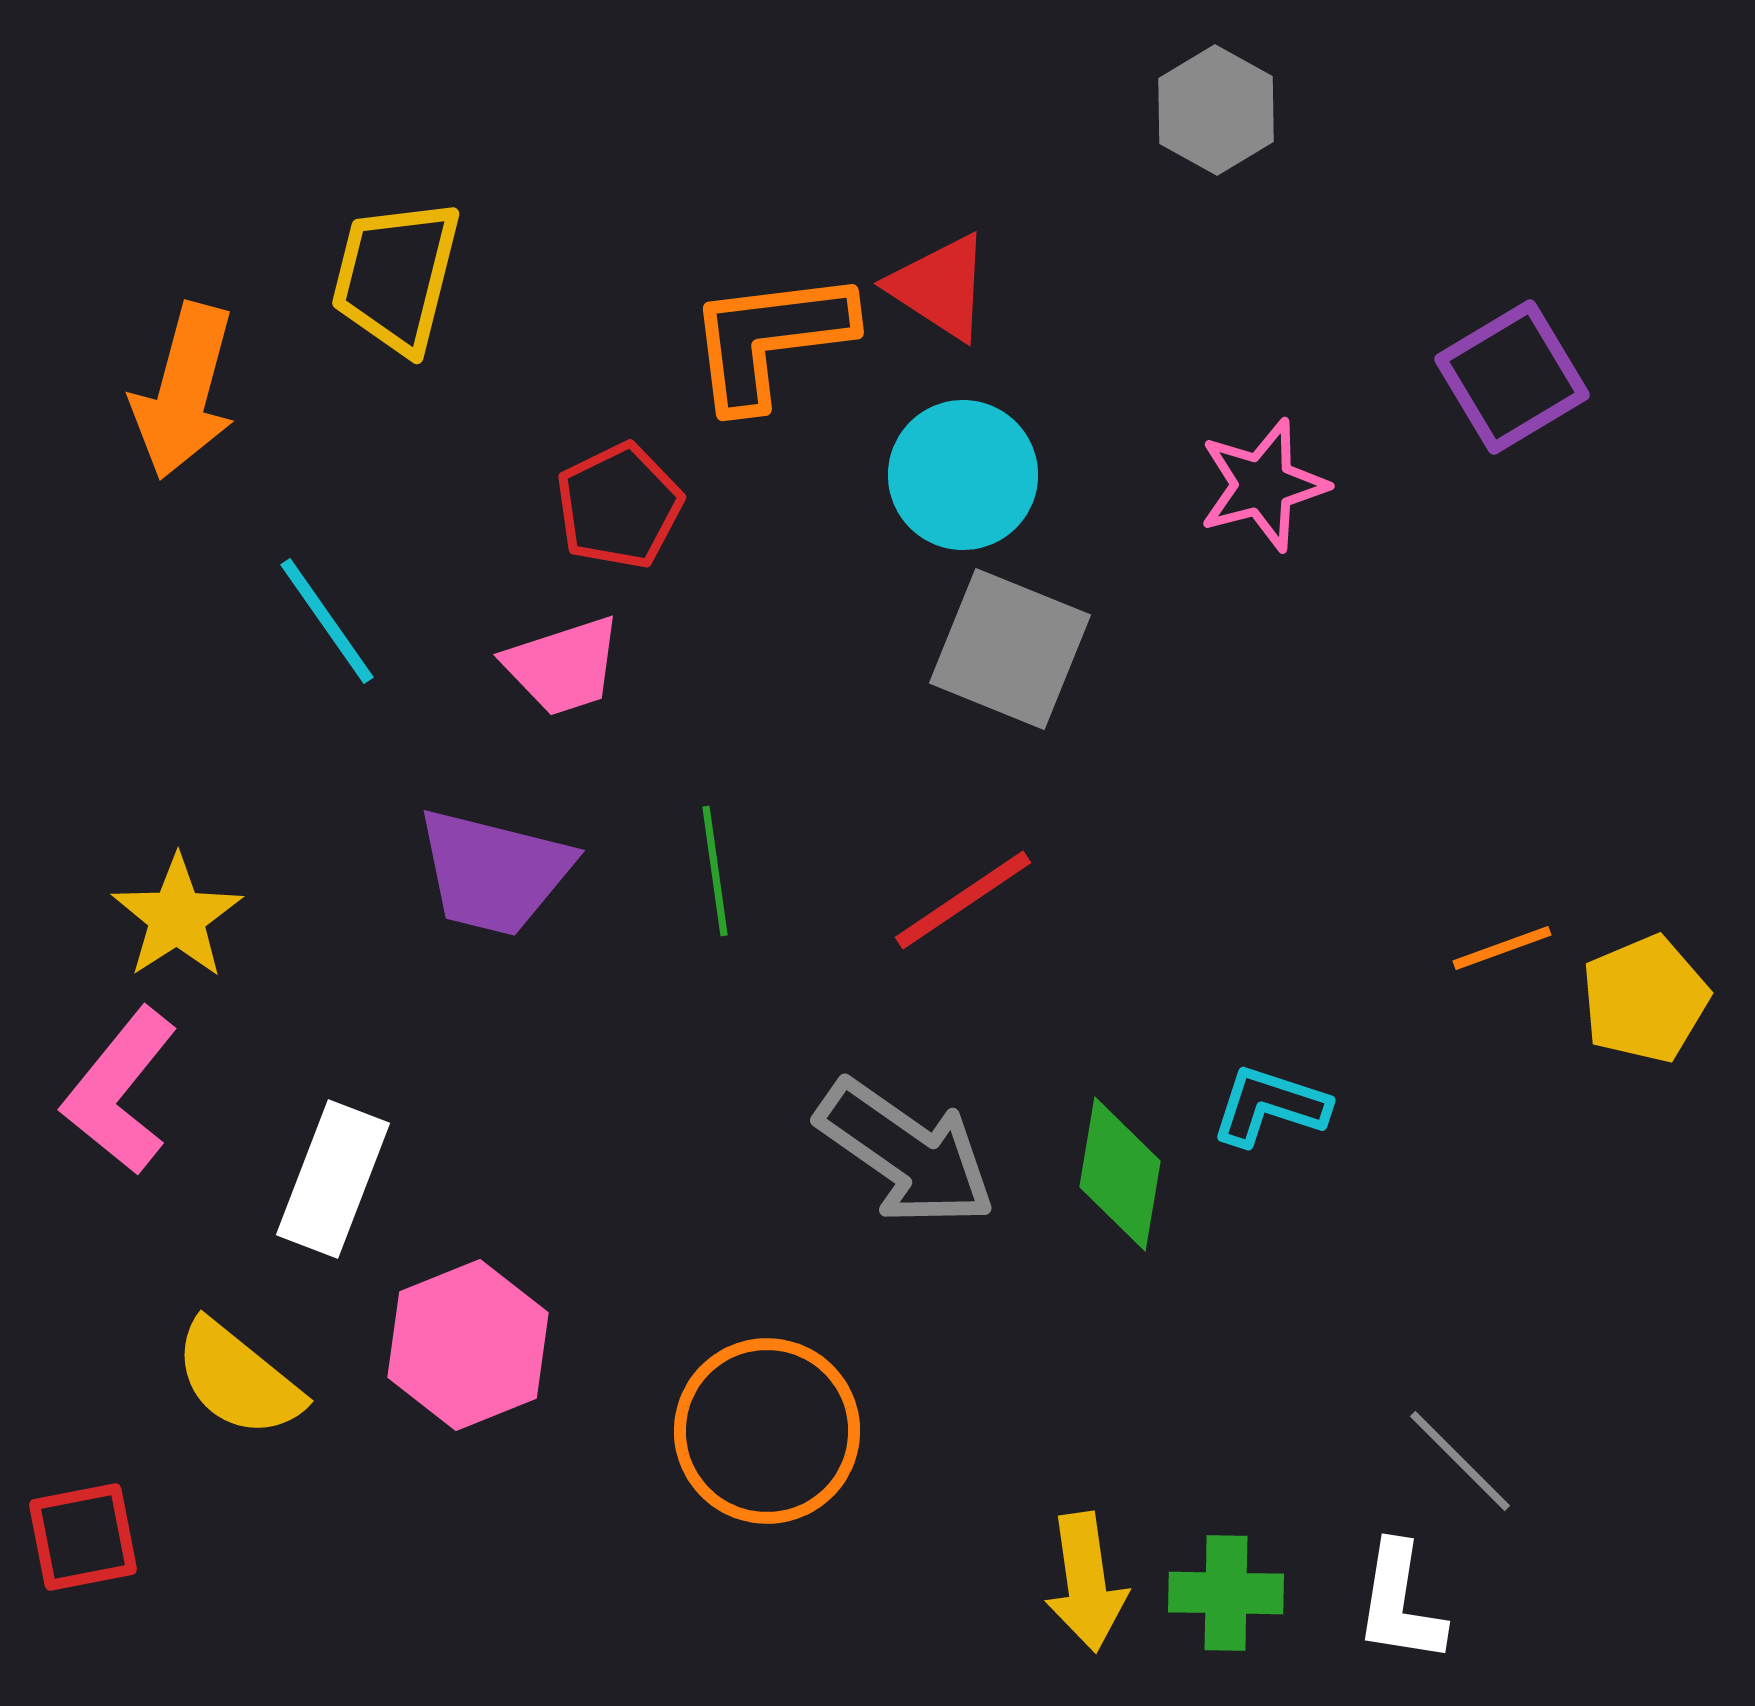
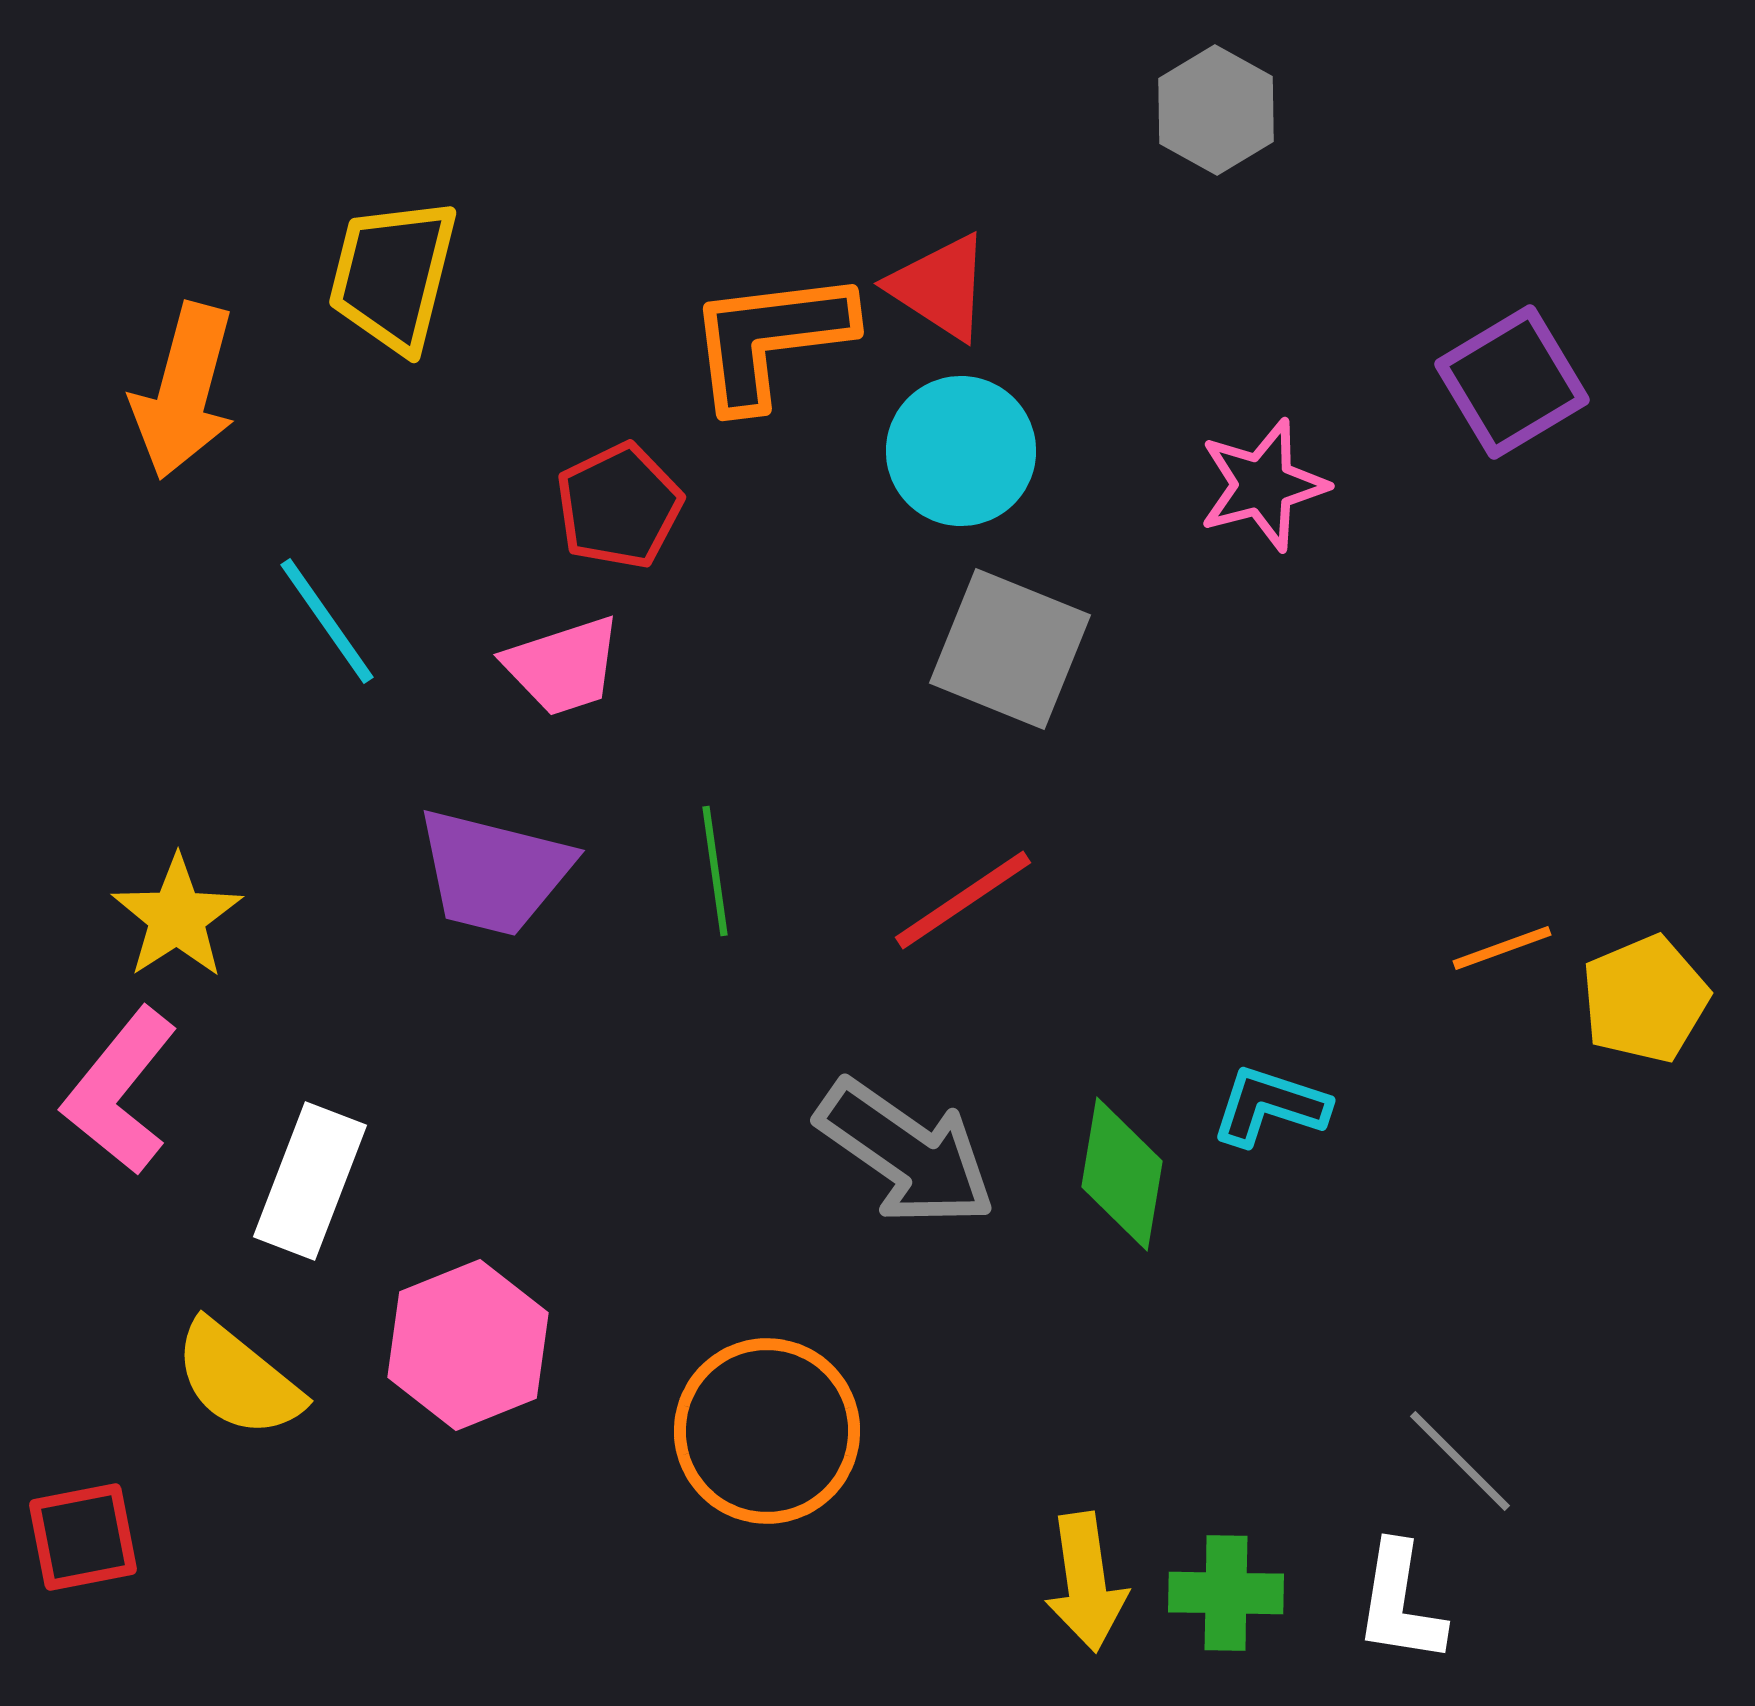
yellow trapezoid: moved 3 px left, 1 px up
purple square: moved 5 px down
cyan circle: moved 2 px left, 24 px up
green diamond: moved 2 px right
white rectangle: moved 23 px left, 2 px down
